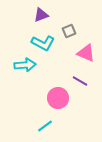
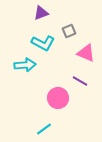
purple triangle: moved 2 px up
cyan line: moved 1 px left, 3 px down
